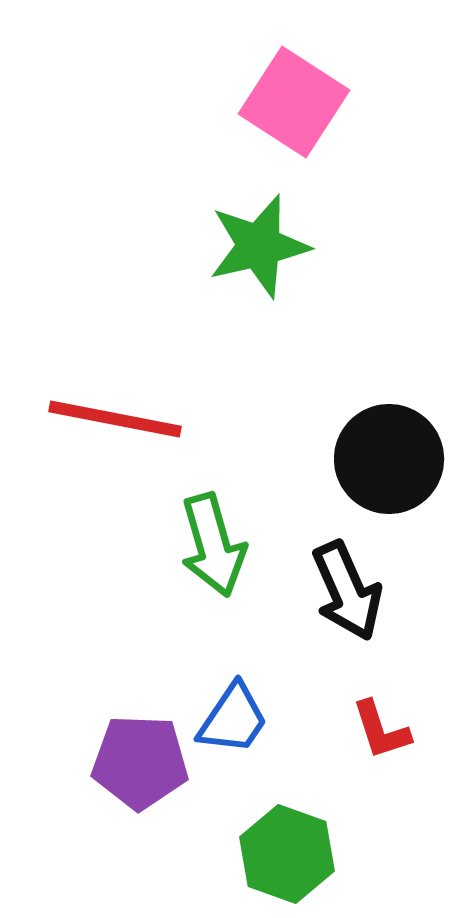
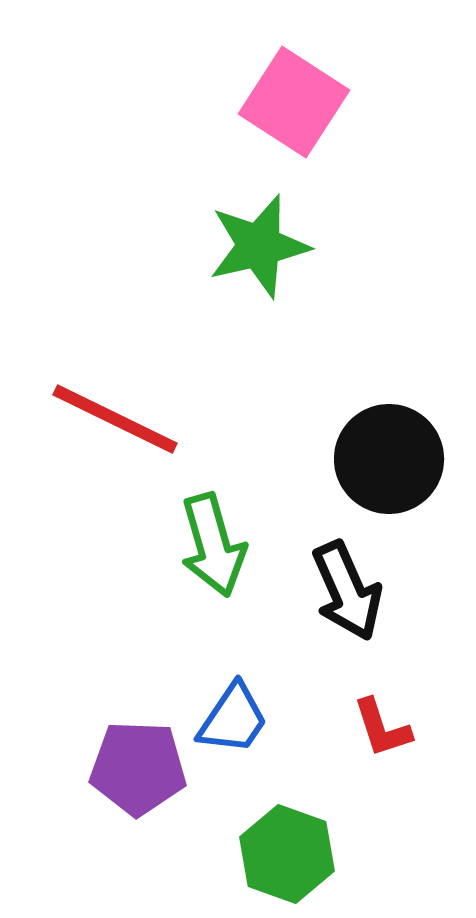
red line: rotated 15 degrees clockwise
red L-shape: moved 1 px right, 2 px up
purple pentagon: moved 2 px left, 6 px down
